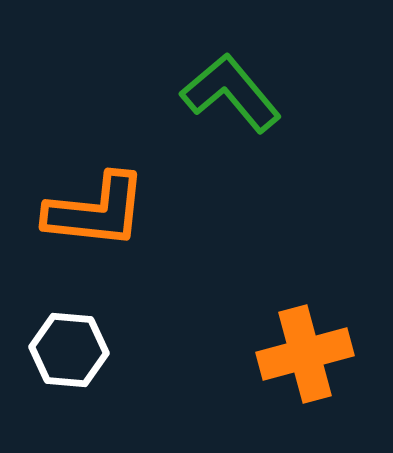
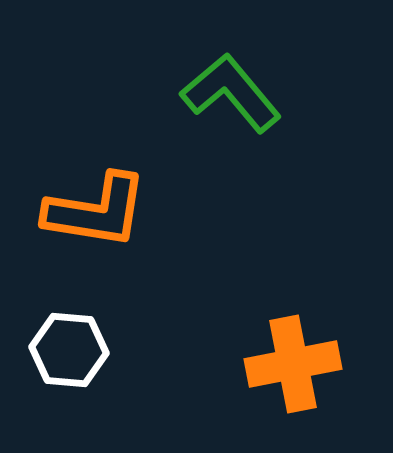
orange L-shape: rotated 3 degrees clockwise
orange cross: moved 12 px left, 10 px down; rotated 4 degrees clockwise
